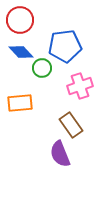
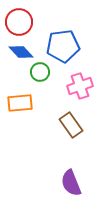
red circle: moved 1 px left, 2 px down
blue pentagon: moved 2 px left
green circle: moved 2 px left, 4 px down
purple semicircle: moved 11 px right, 29 px down
